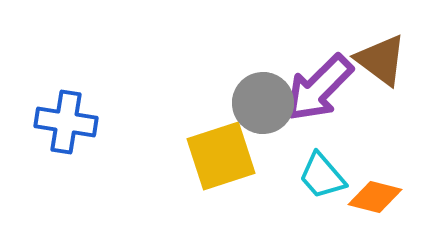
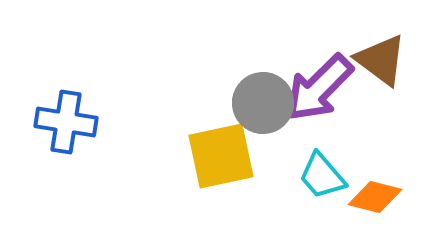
yellow square: rotated 6 degrees clockwise
